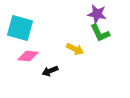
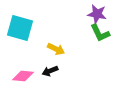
yellow arrow: moved 19 px left
pink diamond: moved 5 px left, 20 px down
